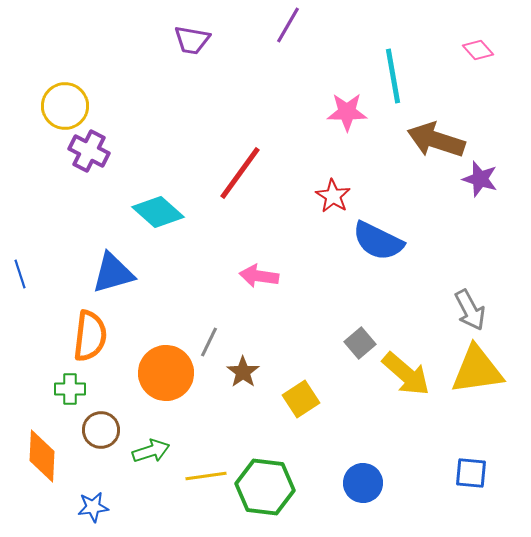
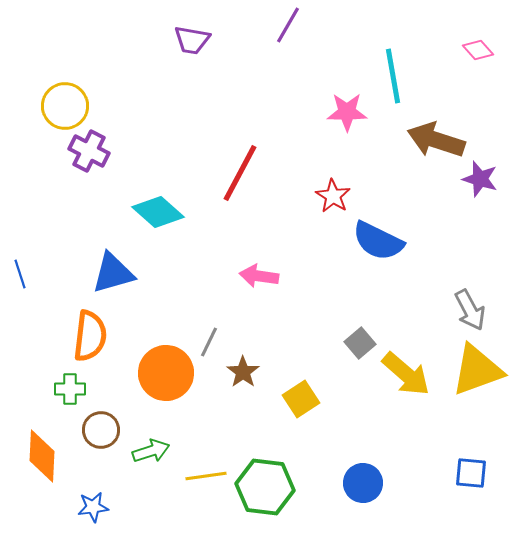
red line: rotated 8 degrees counterclockwise
yellow triangle: rotated 12 degrees counterclockwise
